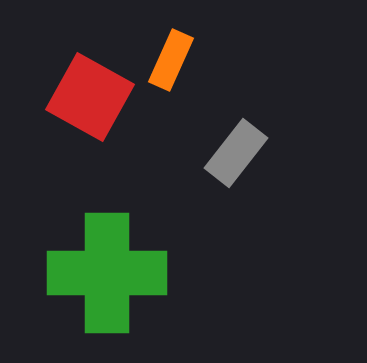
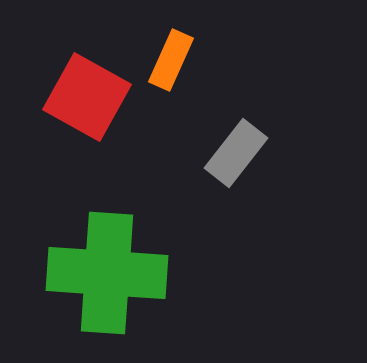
red square: moved 3 px left
green cross: rotated 4 degrees clockwise
